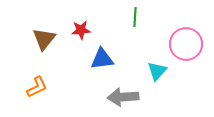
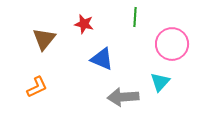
red star: moved 3 px right, 6 px up; rotated 18 degrees clockwise
pink circle: moved 14 px left
blue triangle: rotated 30 degrees clockwise
cyan triangle: moved 3 px right, 11 px down
